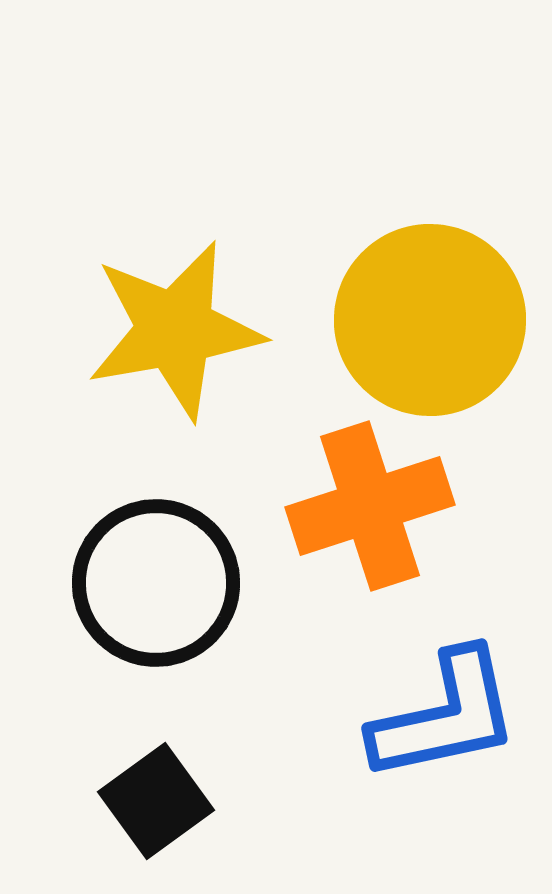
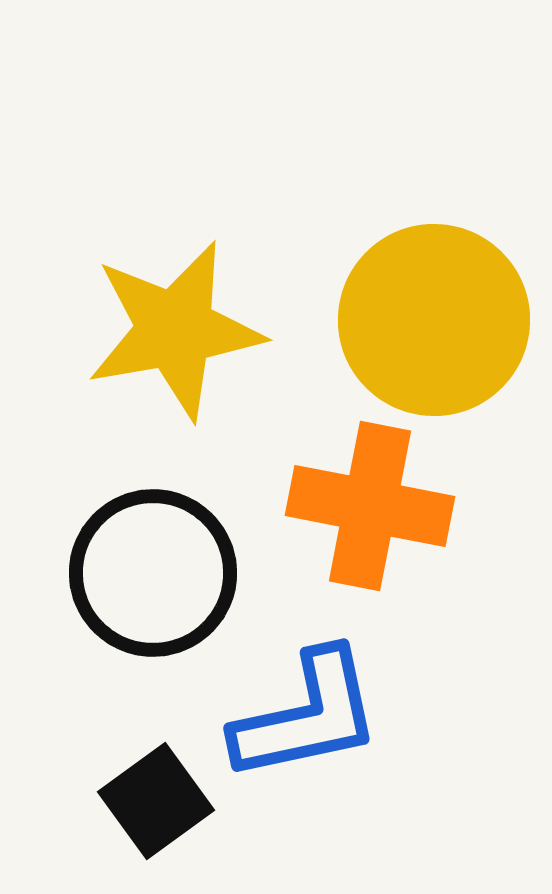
yellow circle: moved 4 px right
orange cross: rotated 29 degrees clockwise
black circle: moved 3 px left, 10 px up
blue L-shape: moved 138 px left
